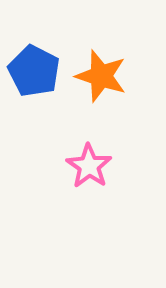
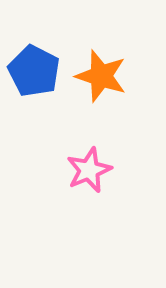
pink star: moved 4 px down; rotated 15 degrees clockwise
